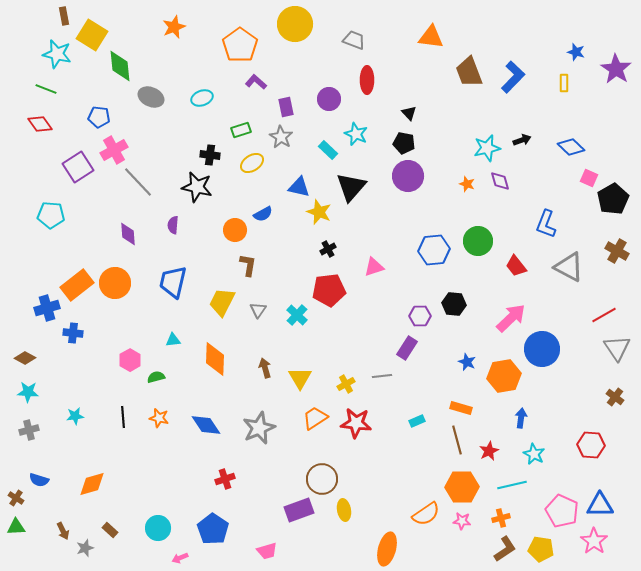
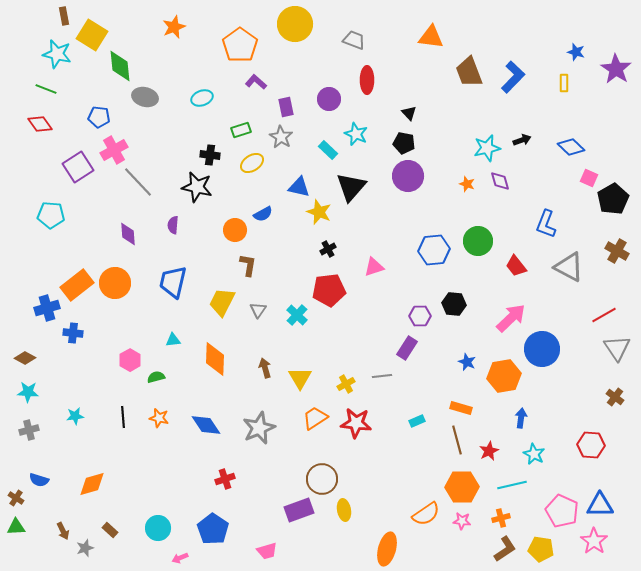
gray ellipse at (151, 97): moved 6 px left; rotated 10 degrees counterclockwise
